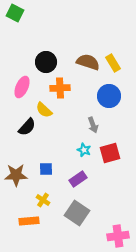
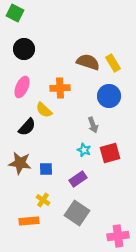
black circle: moved 22 px left, 13 px up
brown star: moved 4 px right, 12 px up; rotated 10 degrees clockwise
